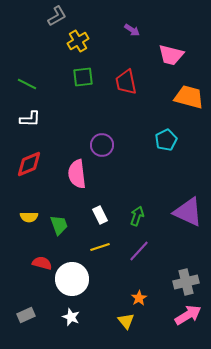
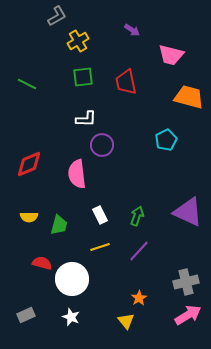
white L-shape: moved 56 px right
green trapezoid: rotated 35 degrees clockwise
